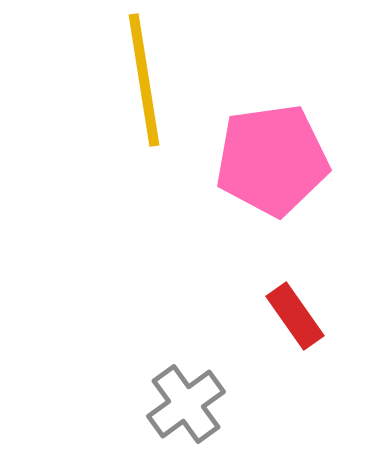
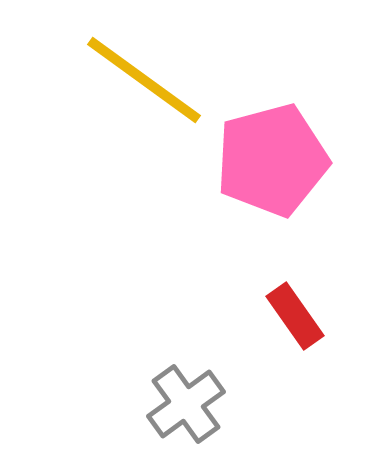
yellow line: rotated 45 degrees counterclockwise
pink pentagon: rotated 7 degrees counterclockwise
